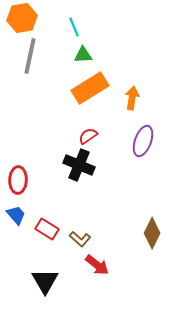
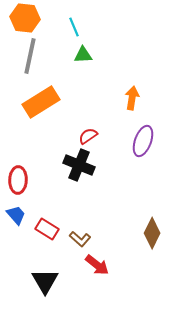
orange hexagon: moved 3 px right; rotated 16 degrees clockwise
orange rectangle: moved 49 px left, 14 px down
